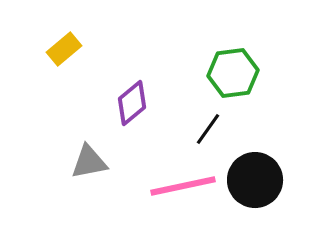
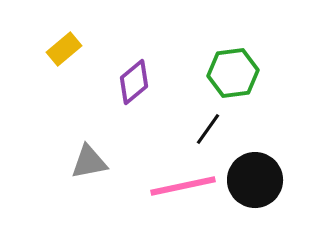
purple diamond: moved 2 px right, 21 px up
